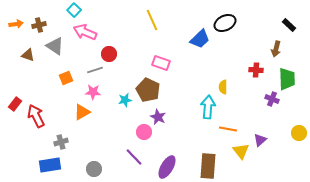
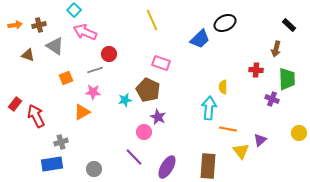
orange arrow: moved 1 px left, 1 px down
cyan arrow: moved 1 px right, 1 px down
blue rectangle: moved 2 px right, 1 px up
